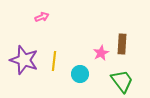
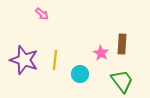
pink arrow: moved 3 px up; rotated 64 degrees clockwise
pink star: rotated 14 degrees counterclockwise
yellow line: moved 1 px right, 1 px up
